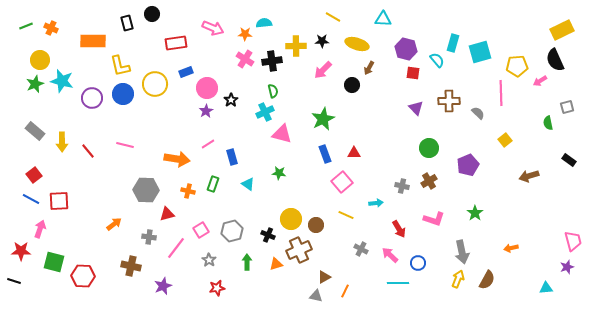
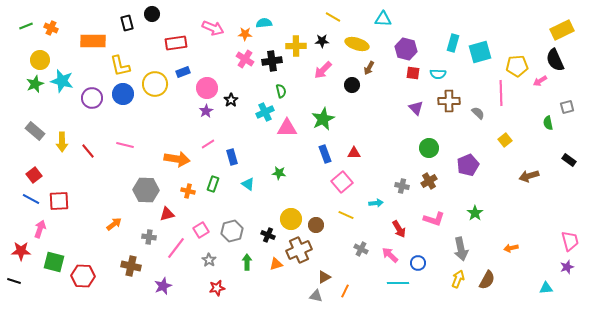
cyan semicircle at (437, 60): moved 1 px right, 14 px down; rotated 133 degrees clockwise
blue rectangle at (186, 72): moved 3 px left
green semicircle at (273, 91): moved 8 px right
pink triangle at (282, 134): moved 5 px right, 6 px up; rotated 15 degrees counterclockwise
pink trapezoid at (573, 241): moved 3 px left
gray arrow at (462, 252): moved 1 px left, 3 px up
